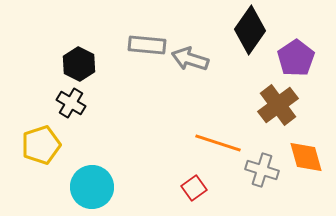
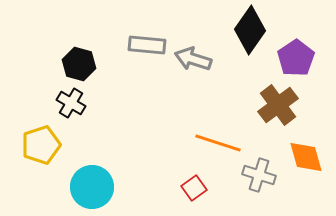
gray arrow: moved 3 px right
black hexagon: rotated 12 degrees counterclockwise
gray cross: moved 3 px left, 5 px down
